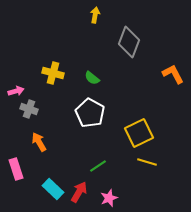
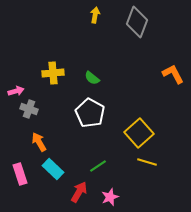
gray diamond: moved 8 px right, 20 px up
yellow cross: rotated 20 degrees counterclockwise
yellow square: rotated 16 degrees counterclockwise
pink rectangle: moved 4 px right, 5 px down
cyan rectangle: moved 20 px up
pink star: moved 1 px right, 1 px up
